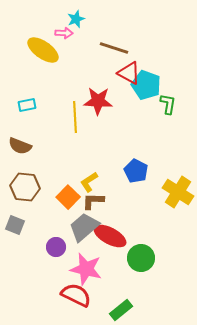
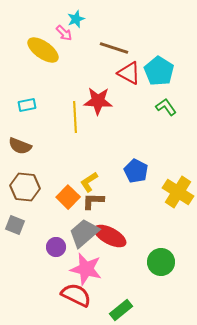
pink arrow: rotated 42 degrees clockwise
cyan pentagon: moved 13 px right, 14 px up; rotated 12 degrees clockwise
green L-shape: moved 2 px left, 3 px down; rotated 45 degrees counterclockwise
gray trapezoid: moved 6 px down
green circle: moved 20 px right, 4 px down
